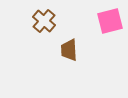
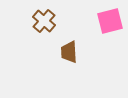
brown trapezoid: moved 2 px down
